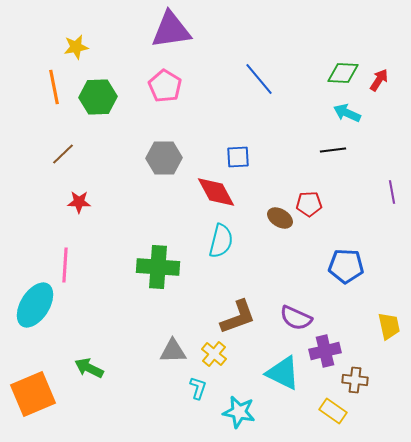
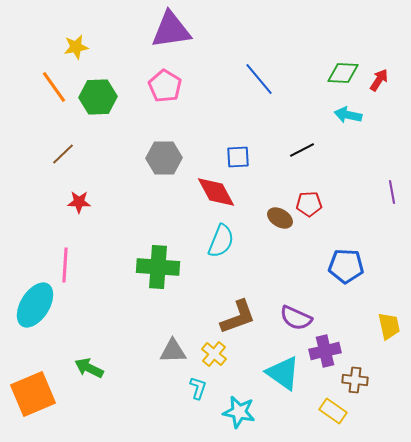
orange line: rotated 24 degrees counterclockwise
cyan arrow: moved 1 px right, 2 px down; rotated 12 degrees counterclockwise
black line: moved 31 px left; rotated 20 degrees counterclockwise
cyan semicircle: rotated 8 degrees clockwise
cyan triangle: rotated 9 degrees clockwise
